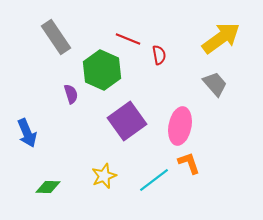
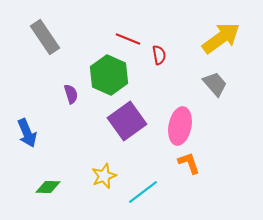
gray rectangle: moved 11 px left
green hexagon: moved 7 px right, 5 px down
cyan line: moved 11 px left, 12 px down
